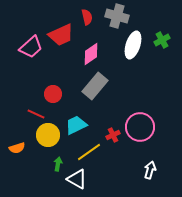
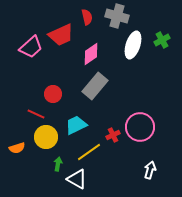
yellow circle: moved 2 px left, 2 px down
